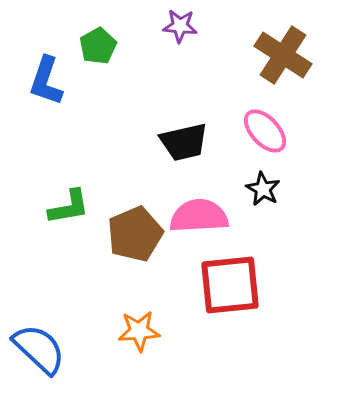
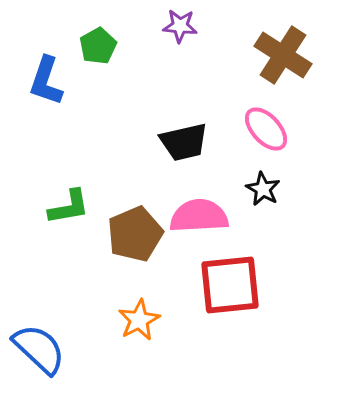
pink ellipse: moved 1 px right, 2 px up
orange star: moved 11 px up; rotated 24 degrees counterclockwise
